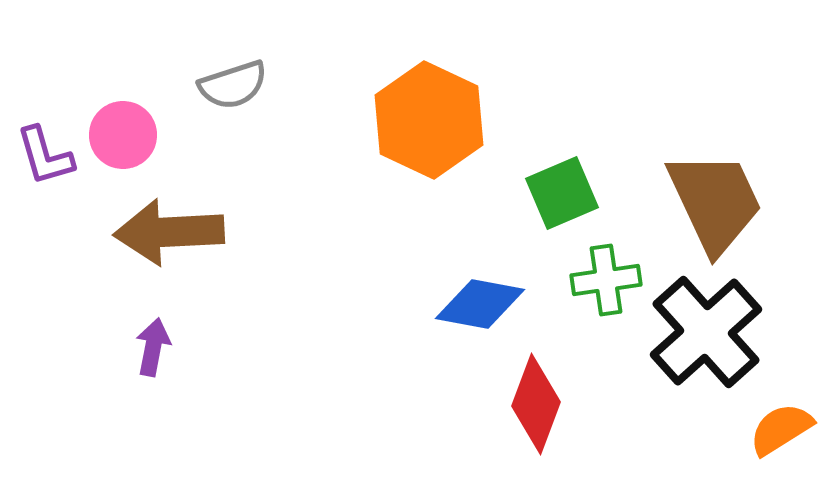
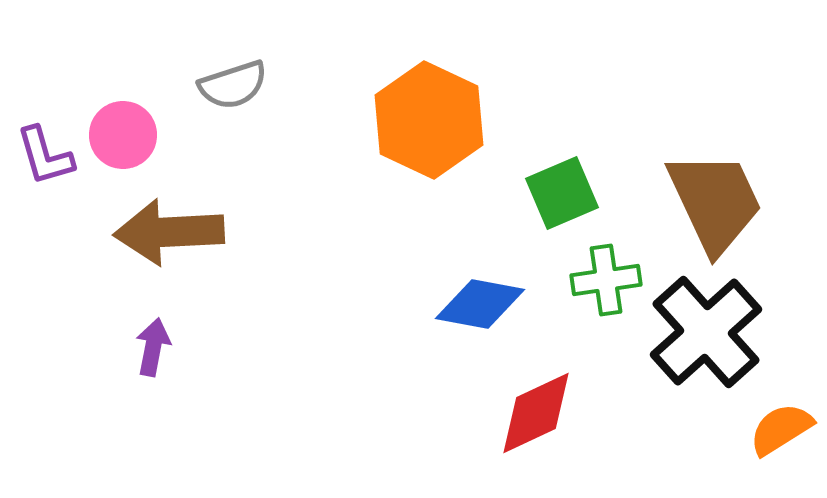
red diamond: moved 9 px down; rotated 44 degrees clockwise
